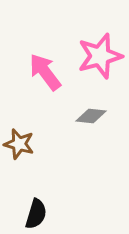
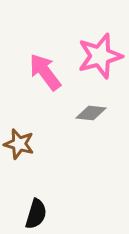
gray diamond: moved 3 px up
